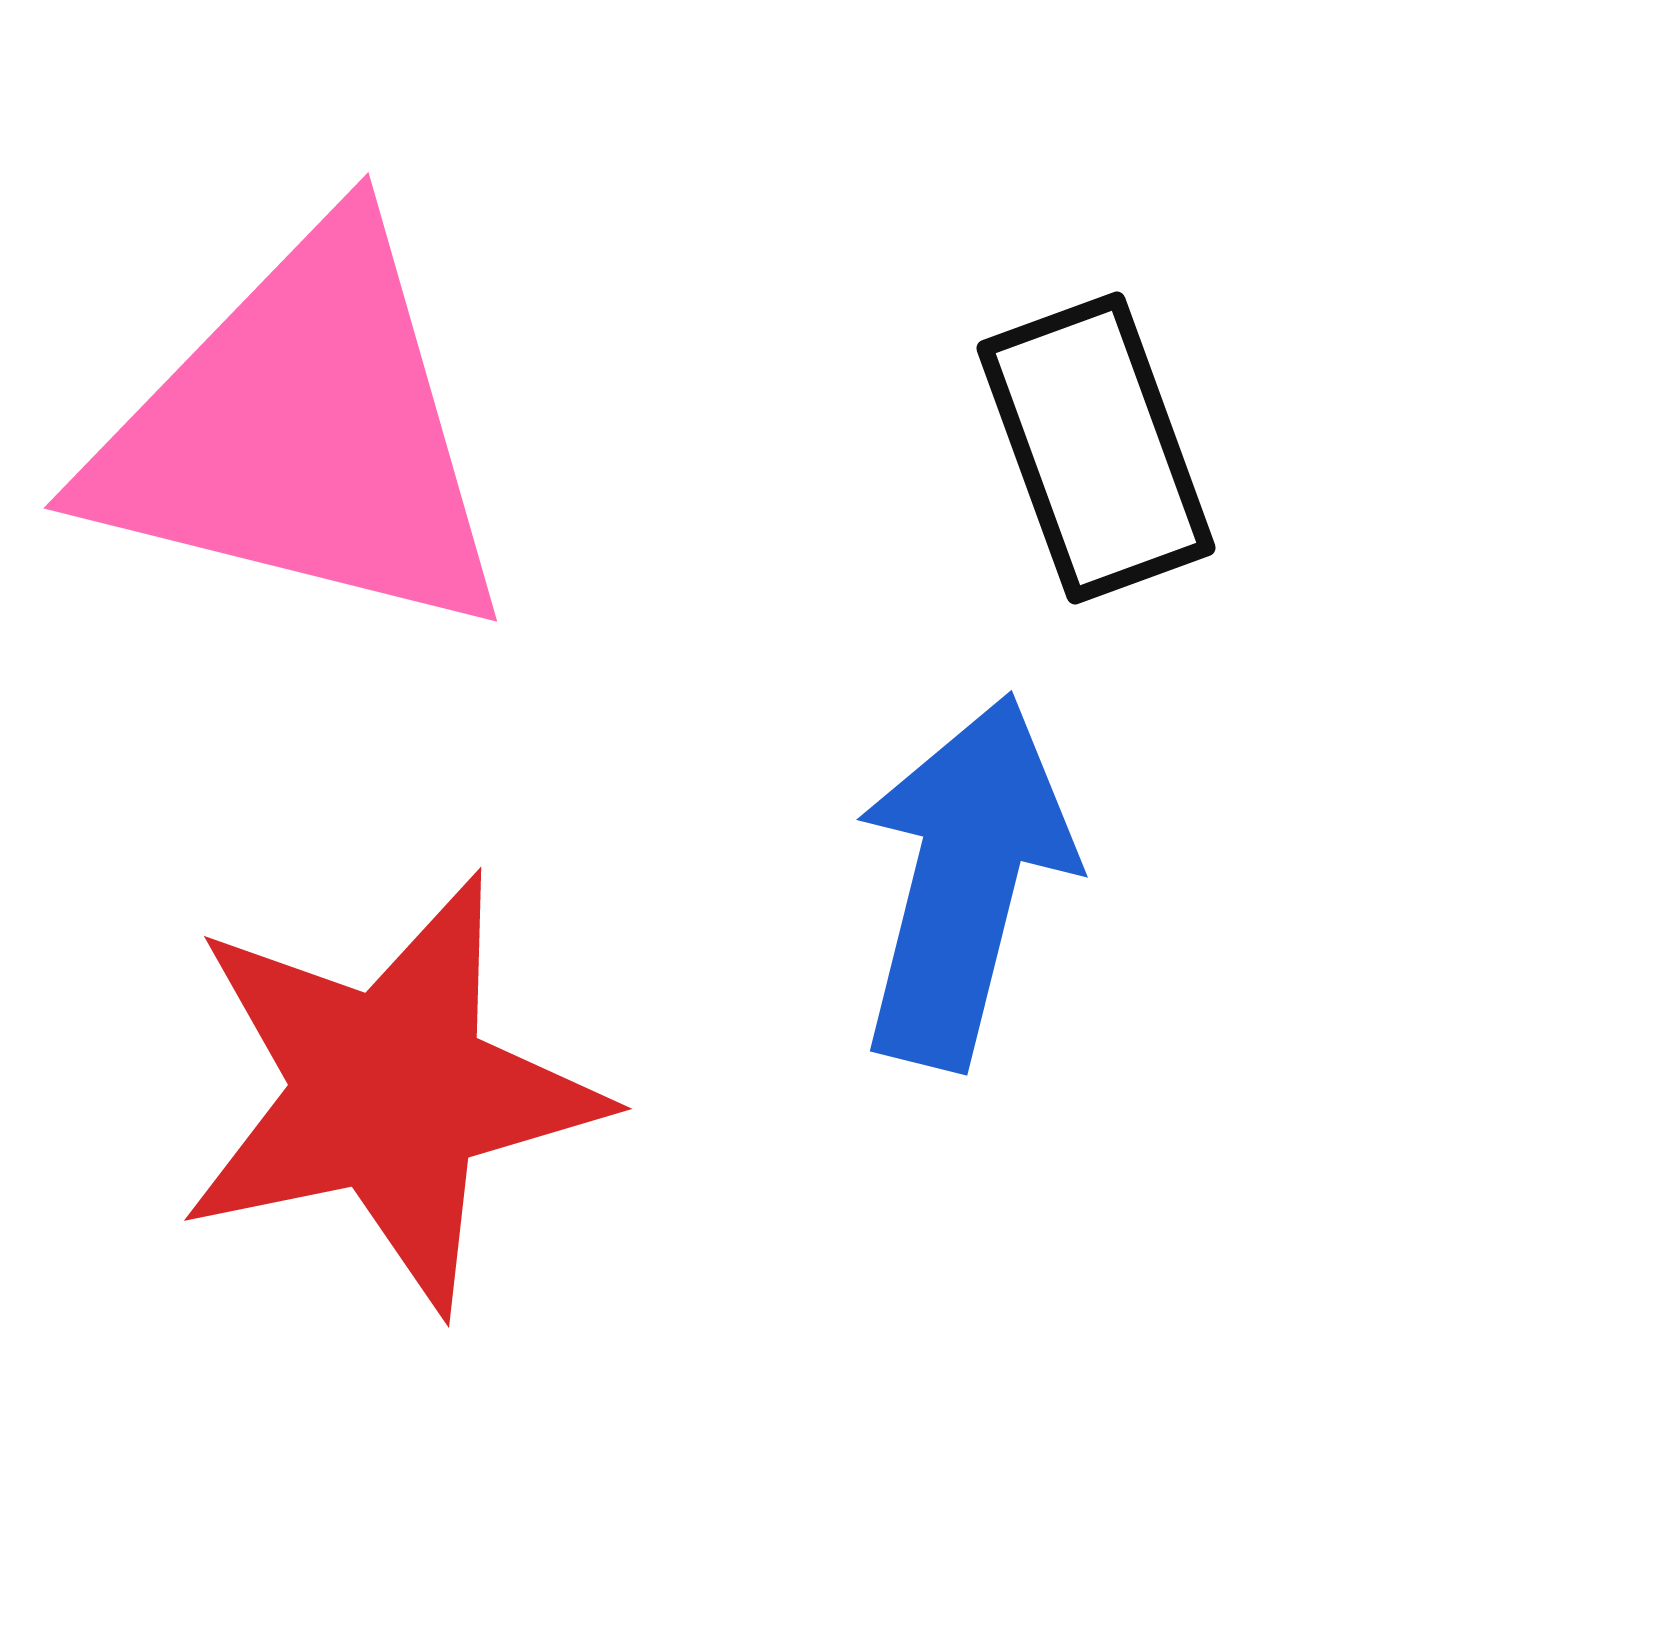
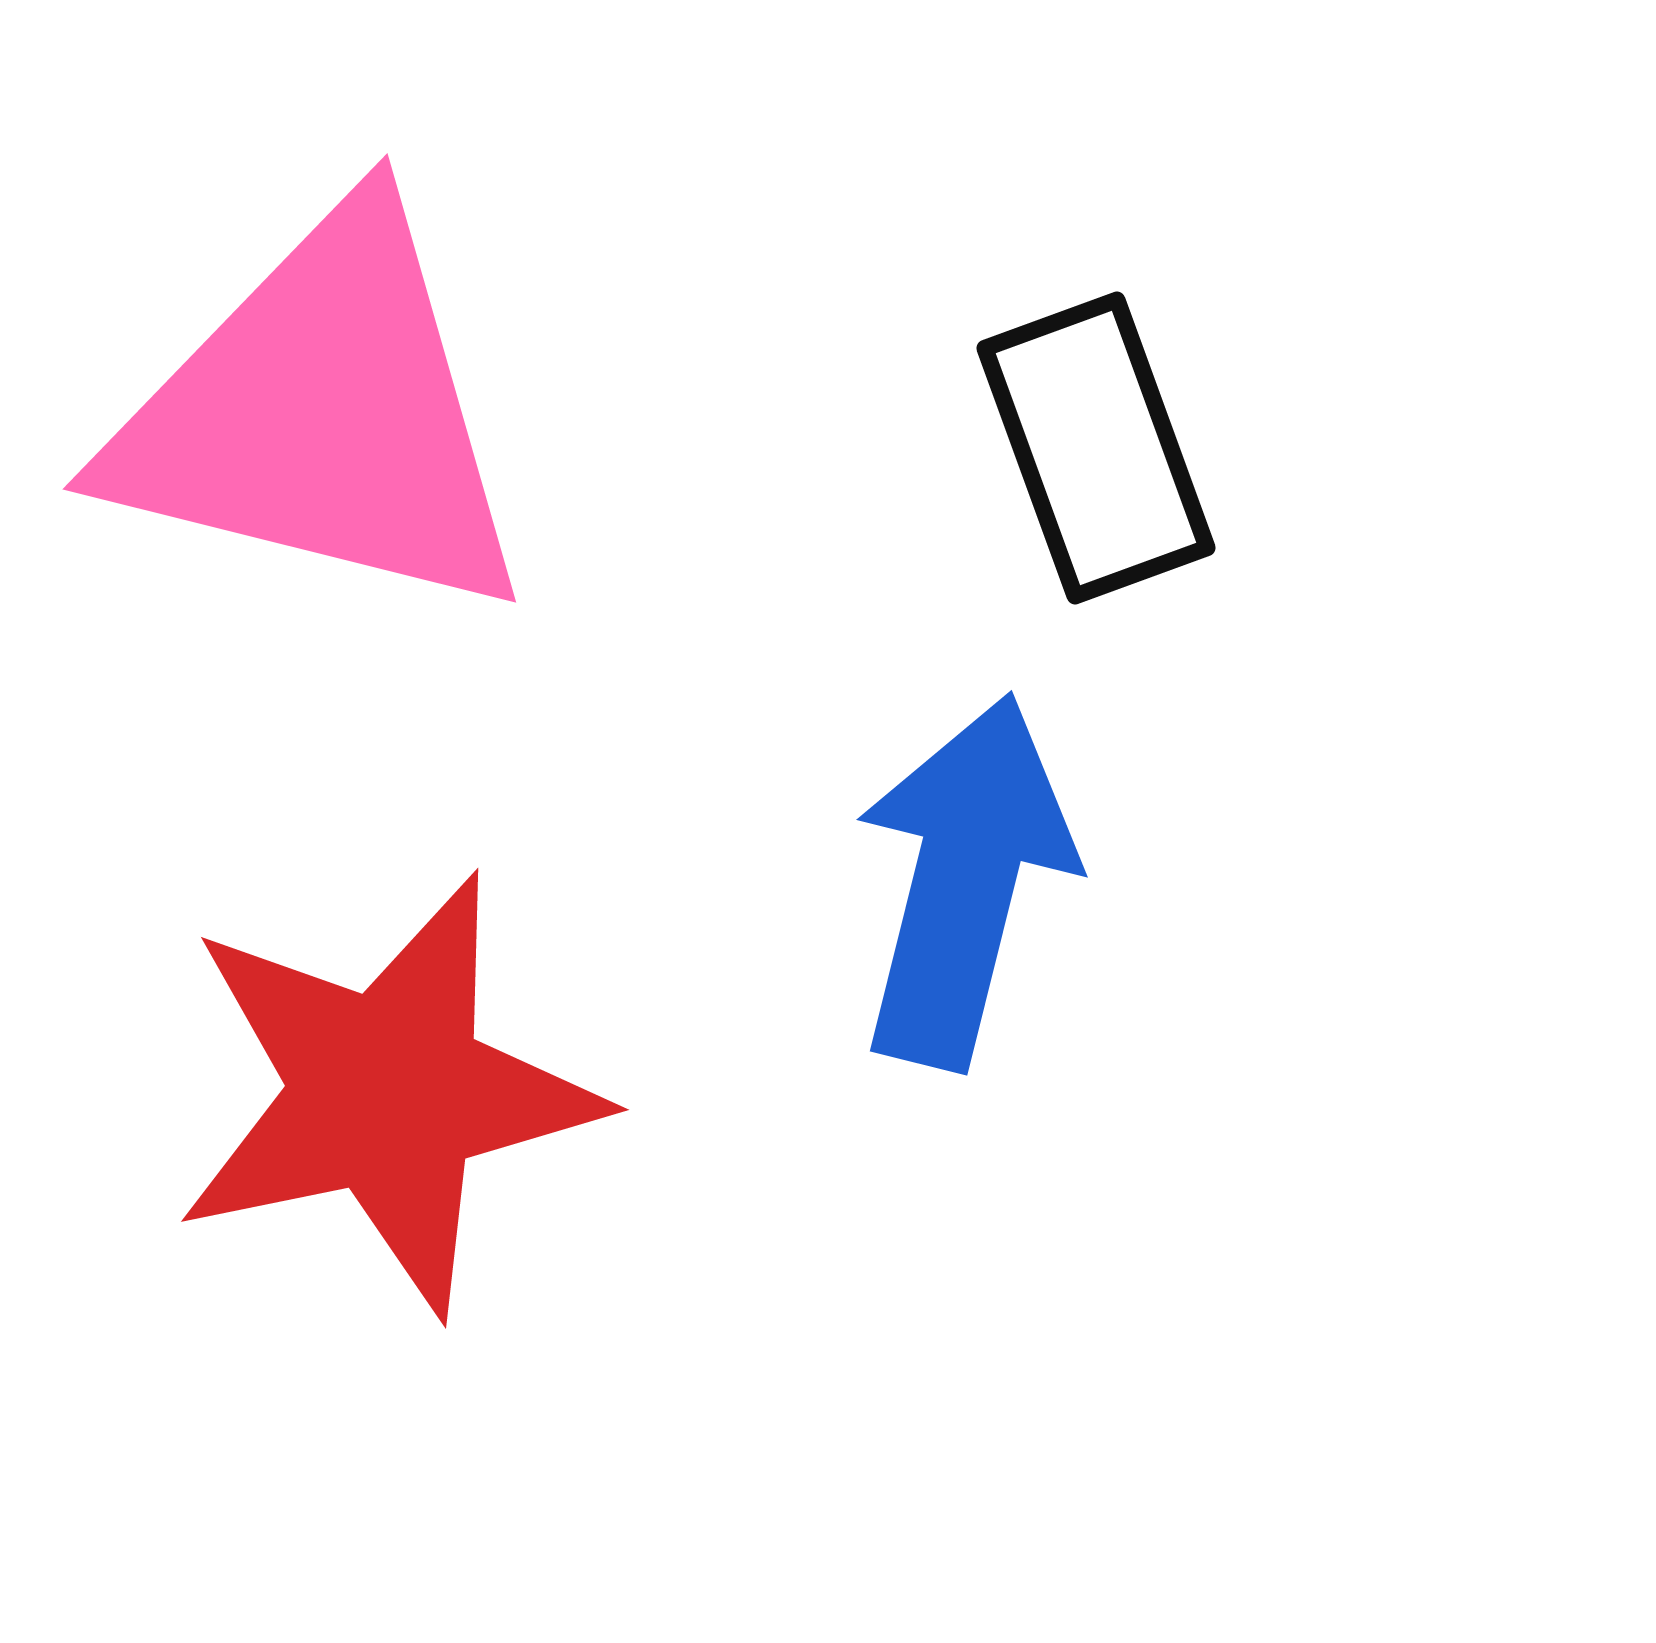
pink triangle: moved 19 px right, 19 px up
red star: moved 3 px left, 1 px down
